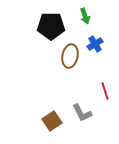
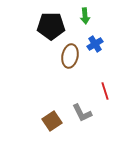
green arrow: rotated 14 degrees clockwise
